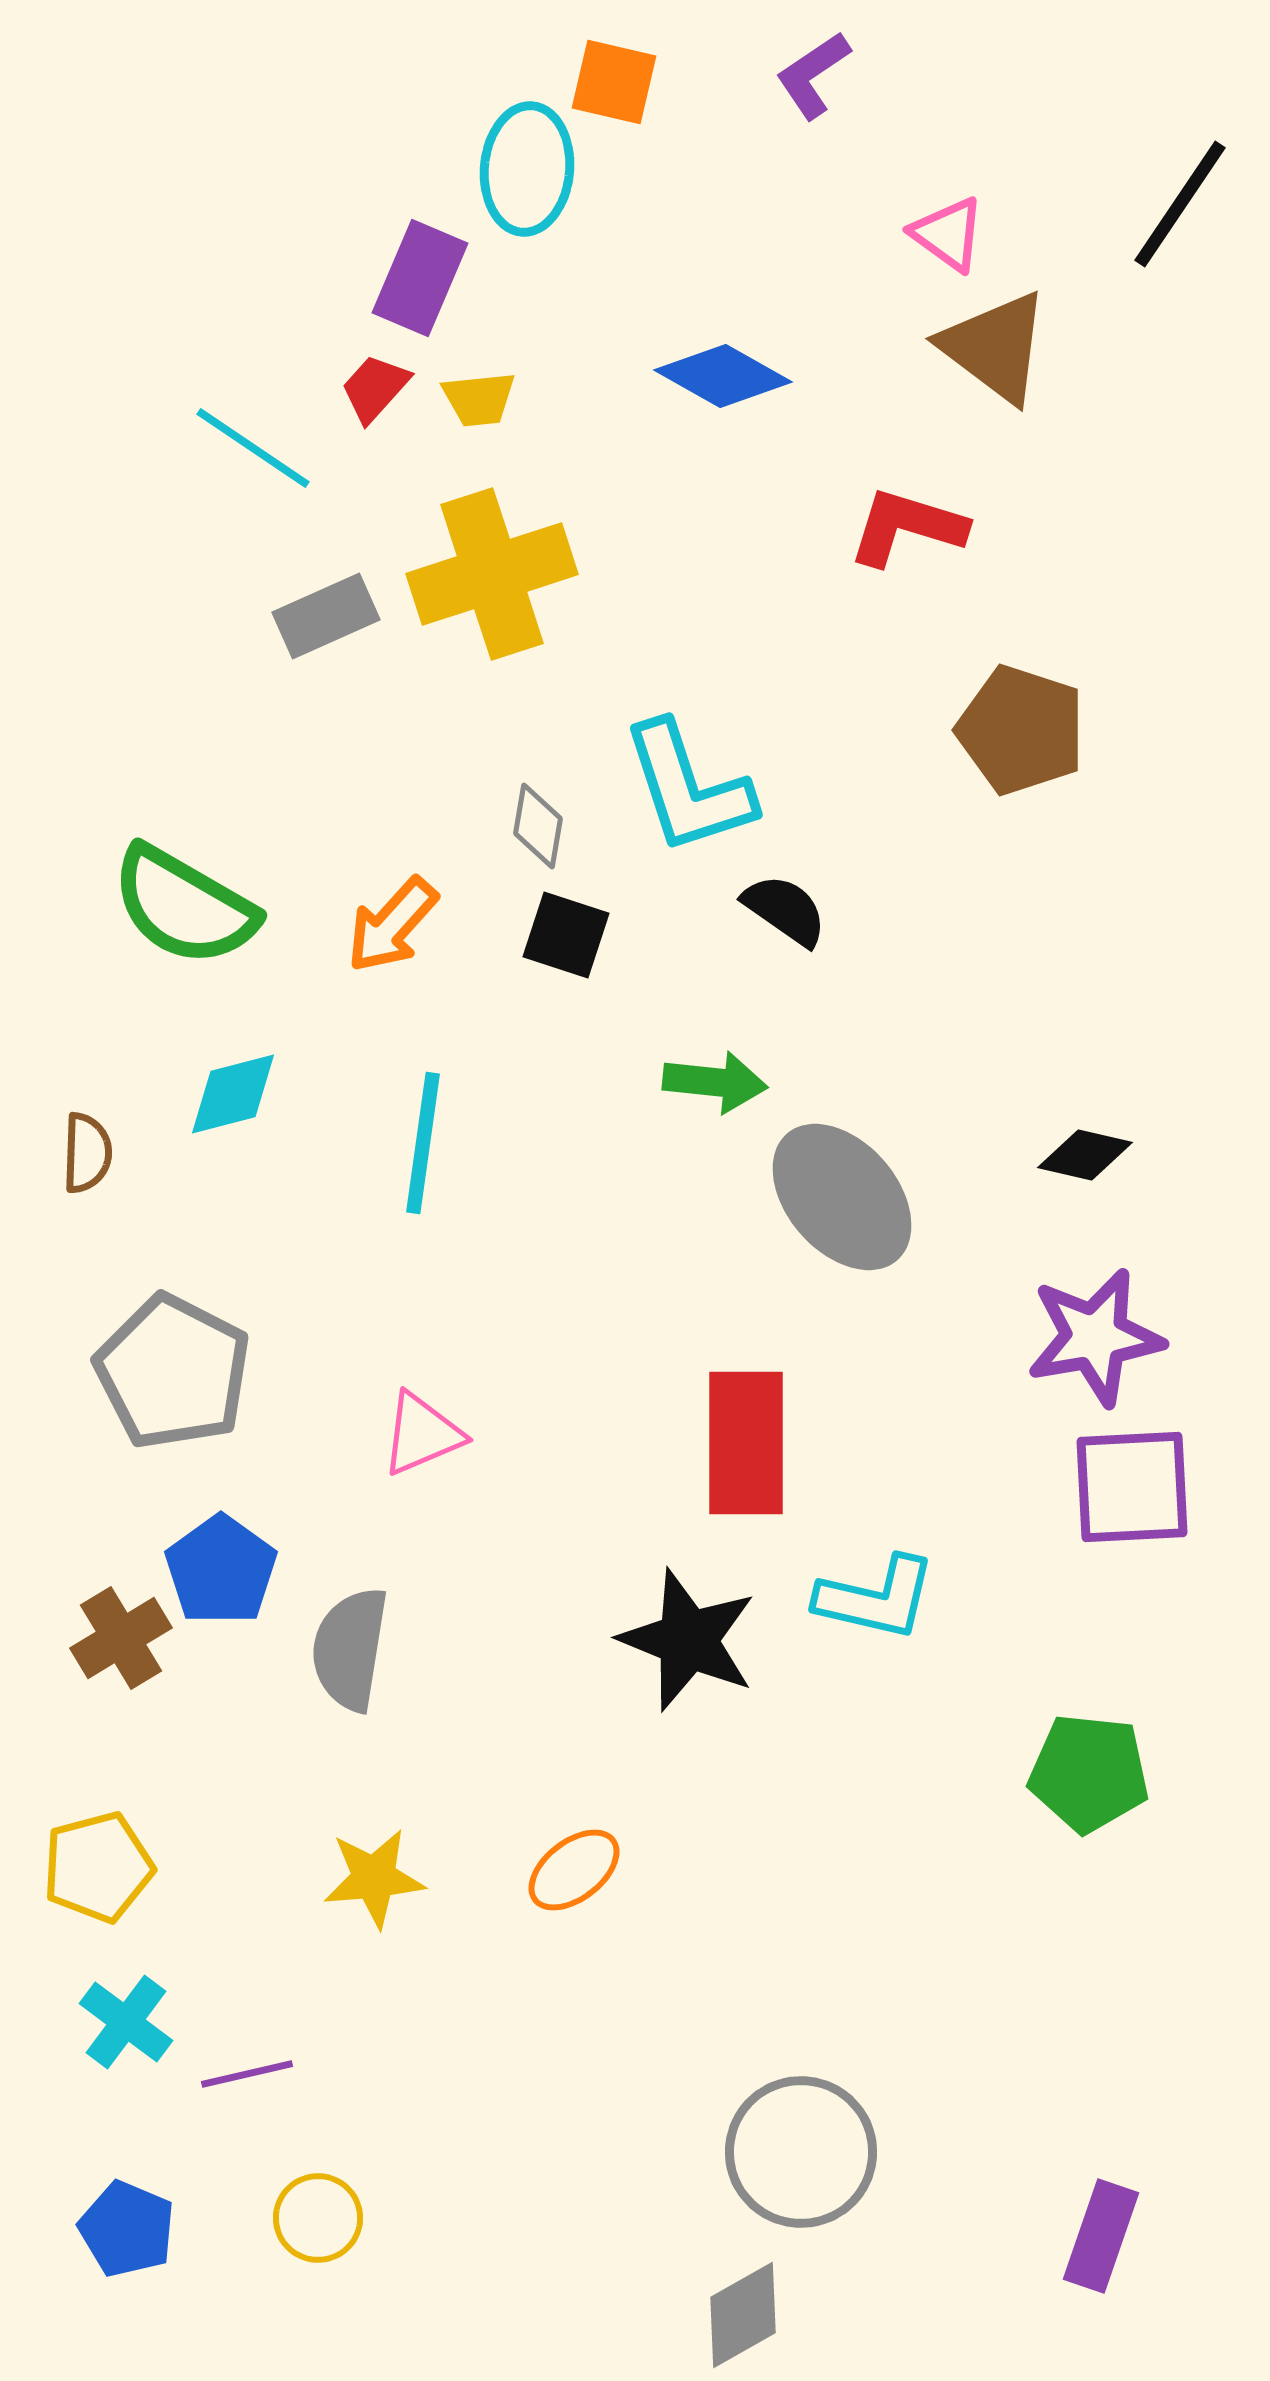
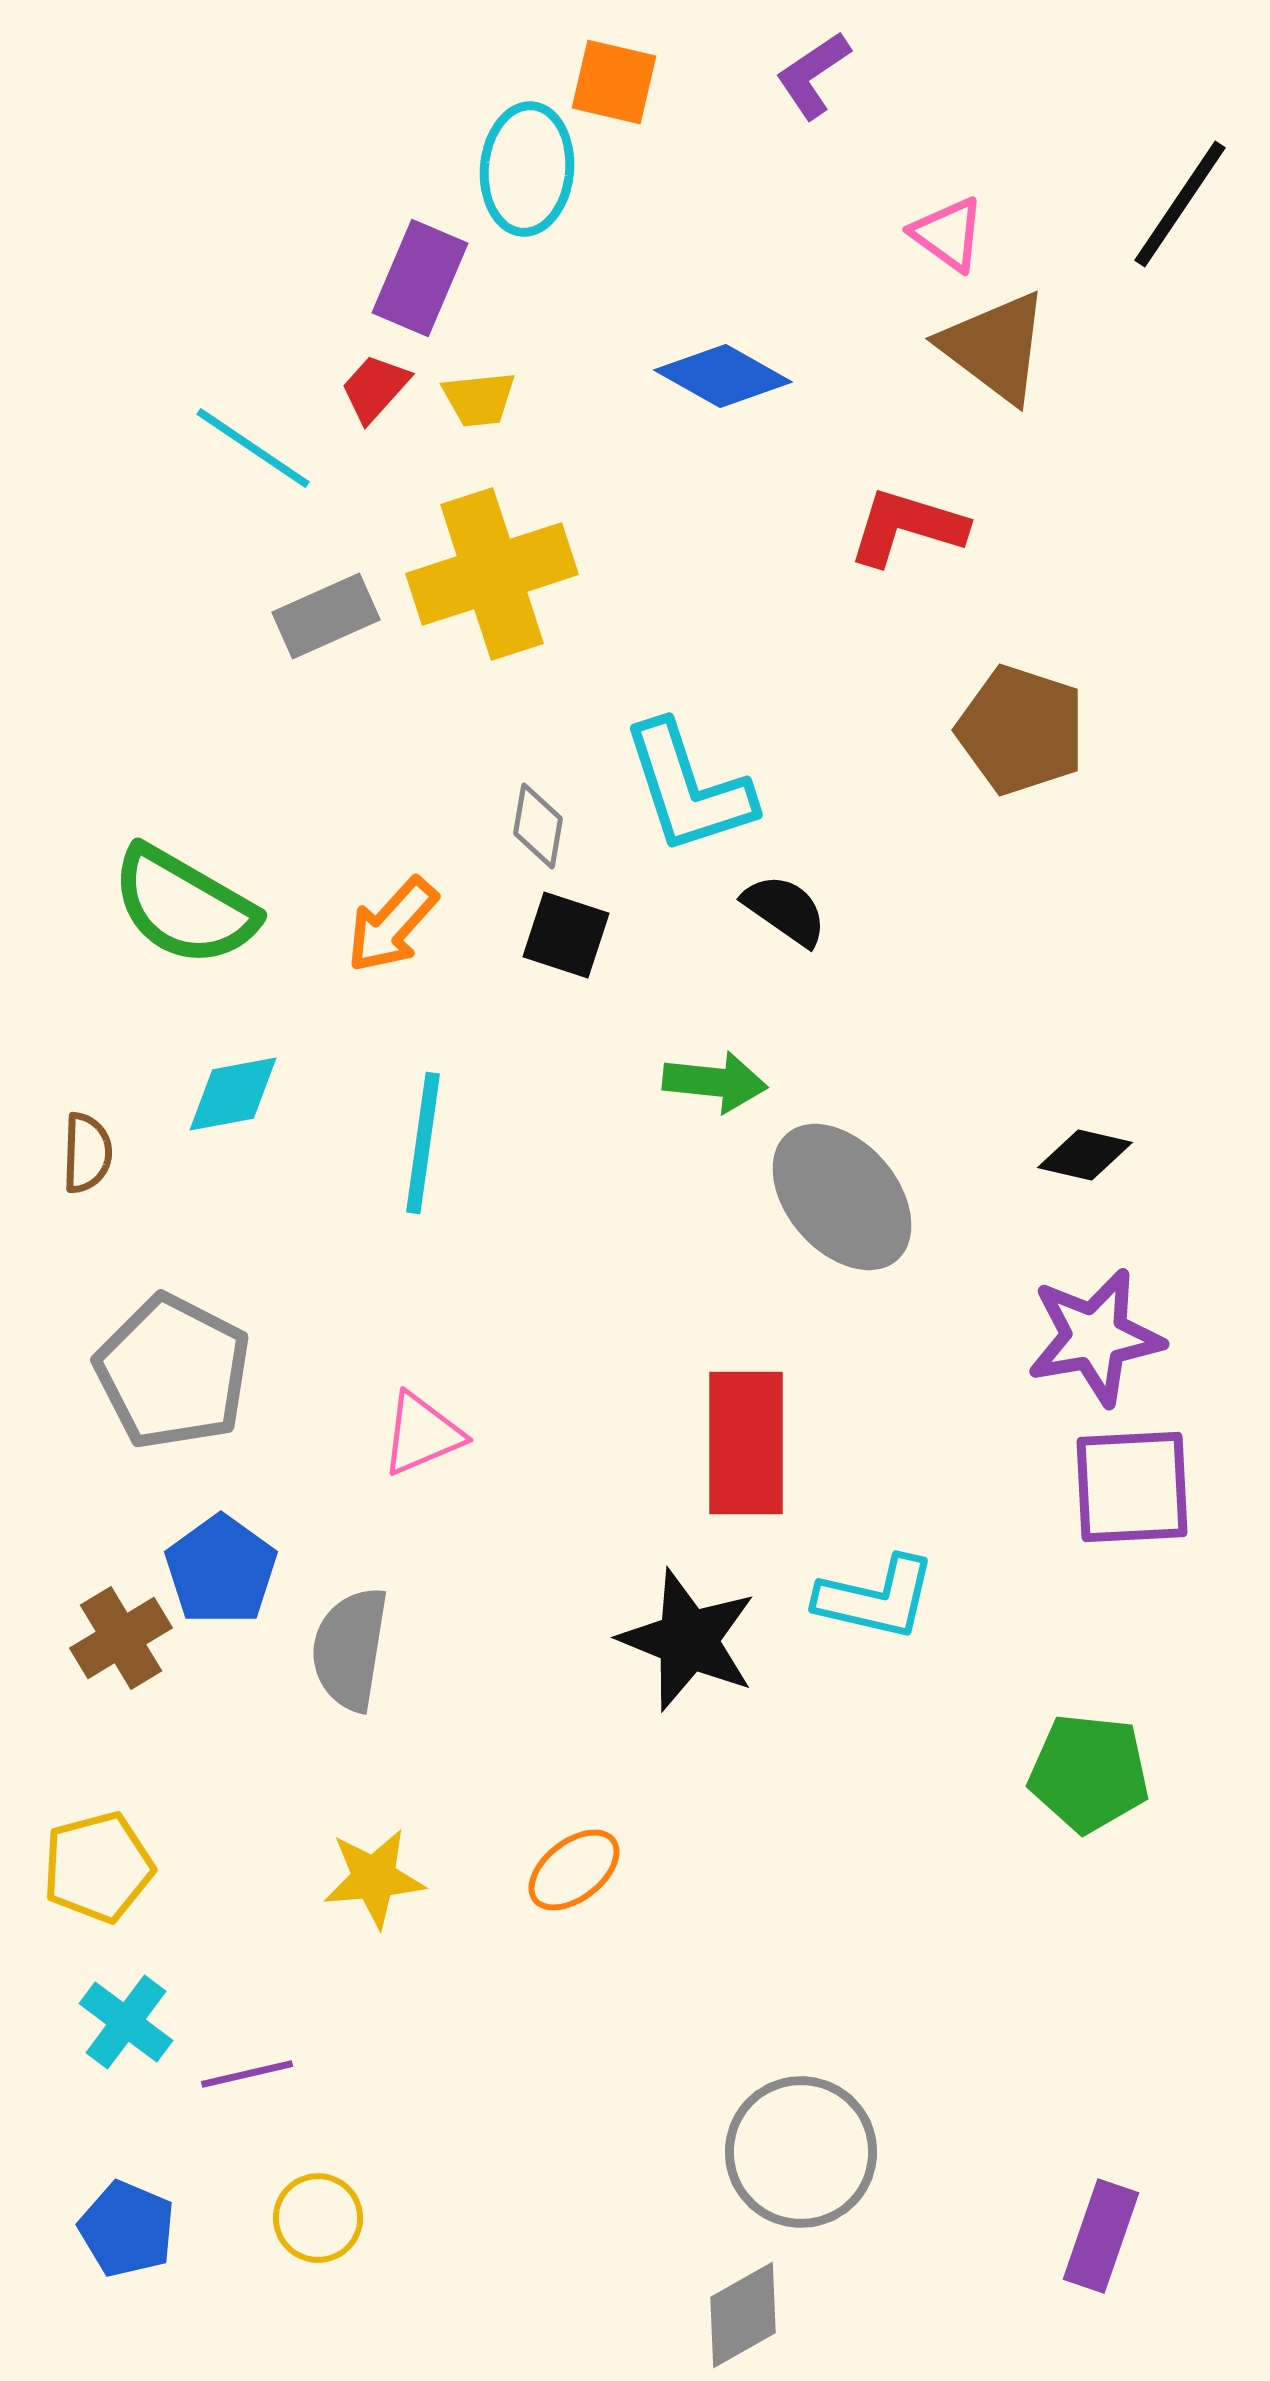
cyan diamond at (233, 1094): rotated 4 degrees clockwise
